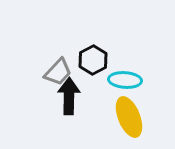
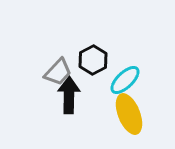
cyan ellipse: rotated 48 degrees counterclockwise
black arrow: moved 1 px up
yellow ellipse: moved 3 px up
